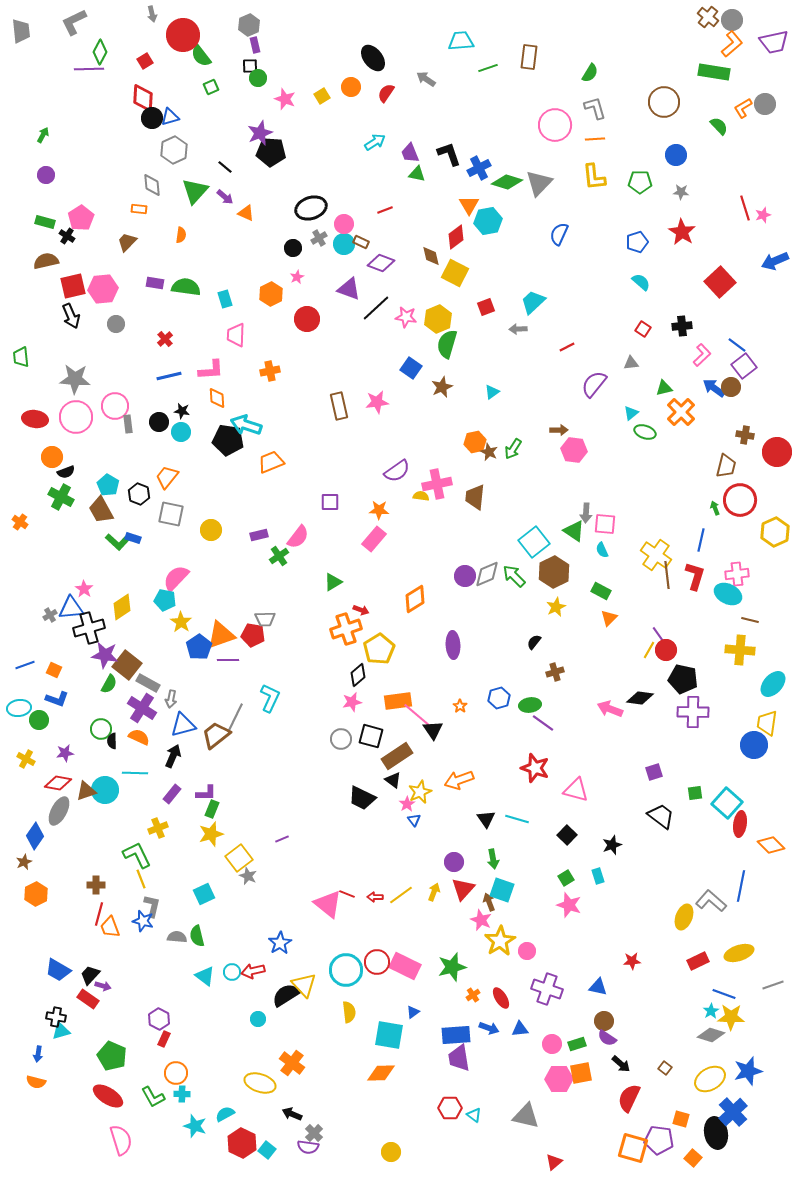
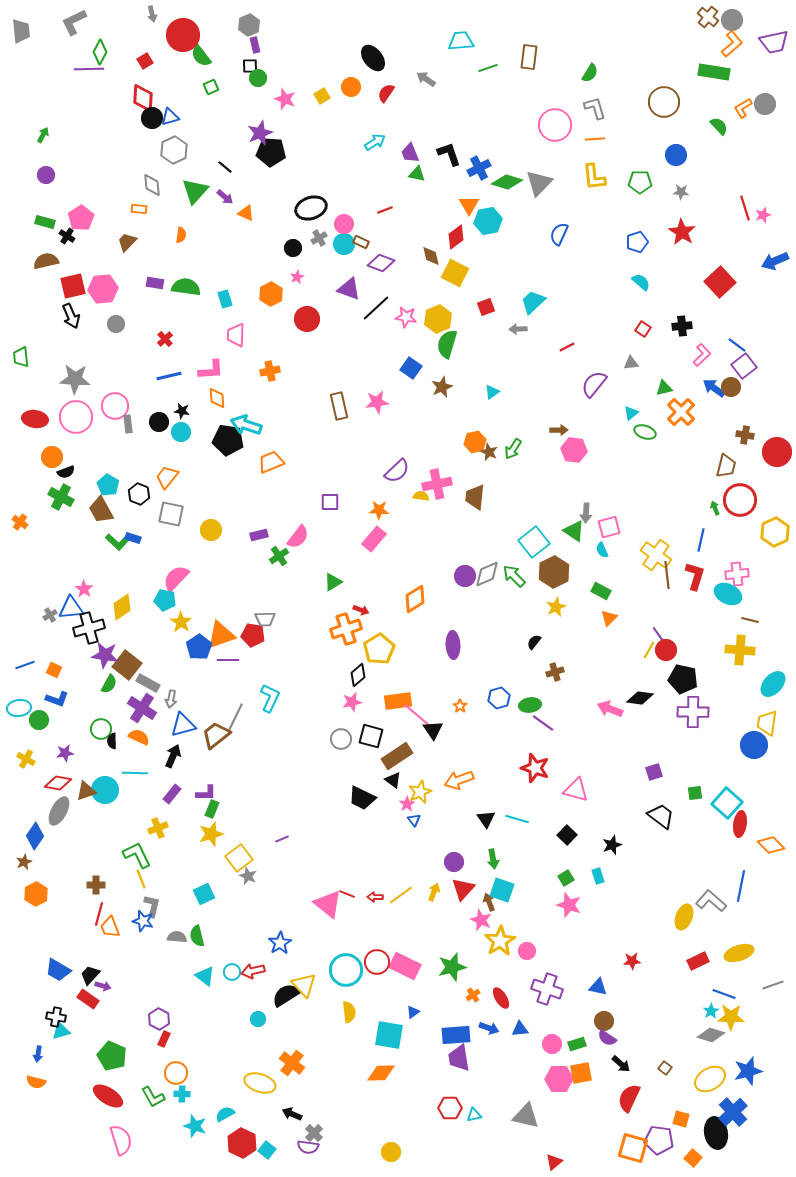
purple semicircle at (397, 471): rotated 8 degrees counterclockwise
pink square at (605, 524): moved 4 px right, 3 px down; rotated 20 degrees counterclockwise
cyan triangle at (474, 1115): rotated 49 degrees counterclockwise
